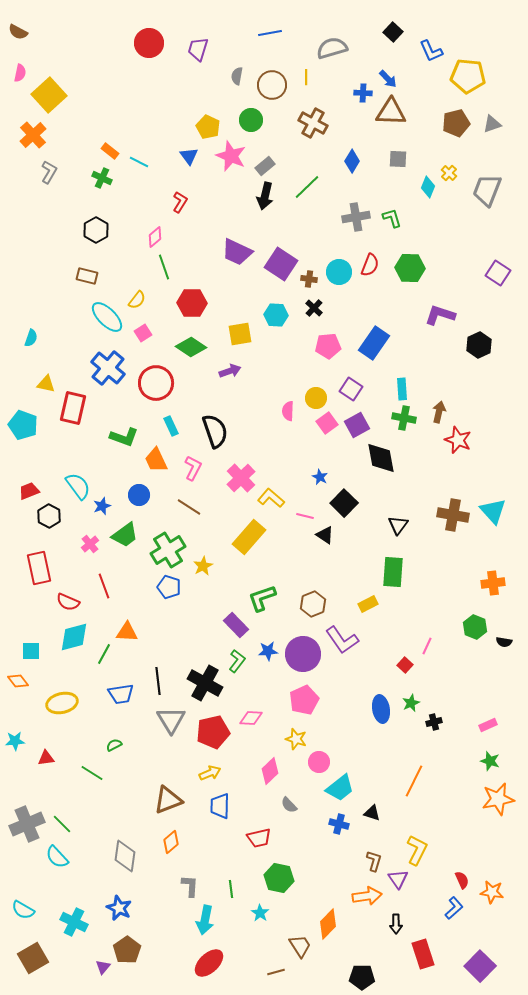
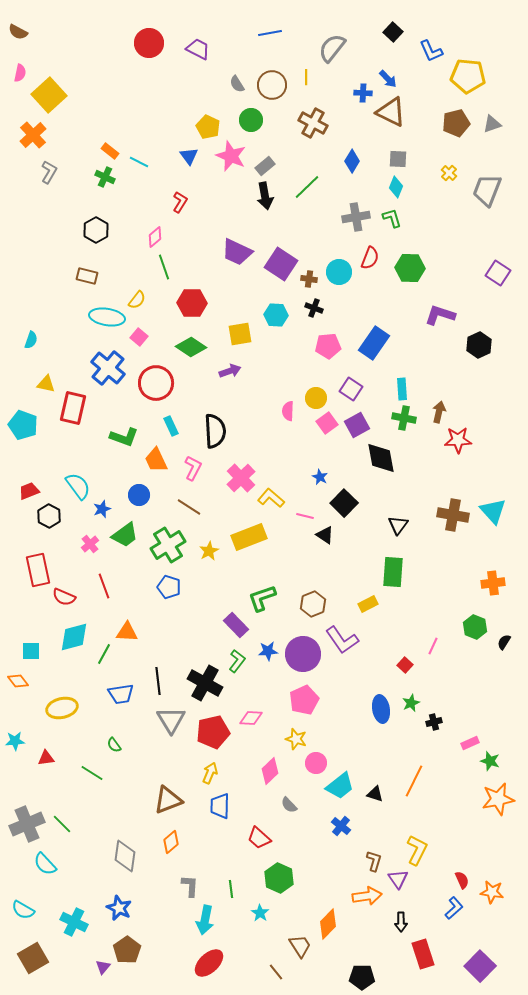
gray semicircle at (332, 48): rotated 36 degrees counterclockwise
purple trapezoid at (198, 49): rotated 100 degrees clockwise
gray semicircle at (237, 76): moved 8 px down; rotated 42 degrees counterclockwise
brown triangle at (391, 112): rotated 24 degrees clockwise
green cross at (102, 178): moved 3 px right, 1 px up
cyan diamond at (428, 187): moved 32 px left
black arrow at (265, 196): rotated 24 degrees counterclockwise
red semicircle at (370, 265): moved 7 px up
black cross at (314, 308): rotated 24 degrees counterclockwise
cyan ellipse at (107, 317): rotated 36 degrees counterclockwise
pink square at (143, 333): moved 4 px left, 4 px down; rotated 18 degrees counterclockwise
cyan semicircle at (31, 338): moved 2 px down
black semicircle at (215, 431): rotated 16 degrees clockwise
red star at (458, 440): rotated 24 degrees counterclockwise
blue star at (102, 506): moved 3 px down
yellow rectangle at (249, 537): rotated 28 degrees clockwise
green cross at (168, 550): moved 5 px up
yellow star at (203, 566): moved 6 px right, 15 px up
red rectangle at (39, 568): moved 1 px left, 2 px down
red semicircle at (68, 602): moved 4 px left, 5 px up
black semicircle at (504, 642): rotated 112 degrees clockwise
pink line at (427, 646): moved 6 px right
yellow ellipse at (62, 703): moved 5 px down
pink rectangle at (488, 725): moved 18 px left, 18 px down
green semicircle at (114, 745): rotated 98 degrees counterclockwise
pink circle at (319, 762): moved 3 px left, 1 px down
yellow arrow at (210, 773): rotated 45 degrees counterclockwise
cyan trapezoid at (340, 788): moved 2 px up
black triangle at (372, 813): moved 3 px right, 19 px up
blue cross at (339, 824): moved 2 px right, 2 px down; rotated 24 degrees clockwise
red trapezoid at (259, 838): rotated 55 degrees clockwise
cyan semicircle at (57, 857): moved 12 px left, 7 px down
green hexagon at (279, 878): rotated 12 degrees clockwise
black arrow at (396, 924): moved 5 px right, 2 px up
brown line at (276, 972): rotated 66 degrees clockwise
